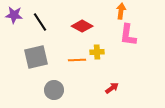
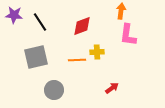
red diamond: rotated 50 degrees counterclockwise
